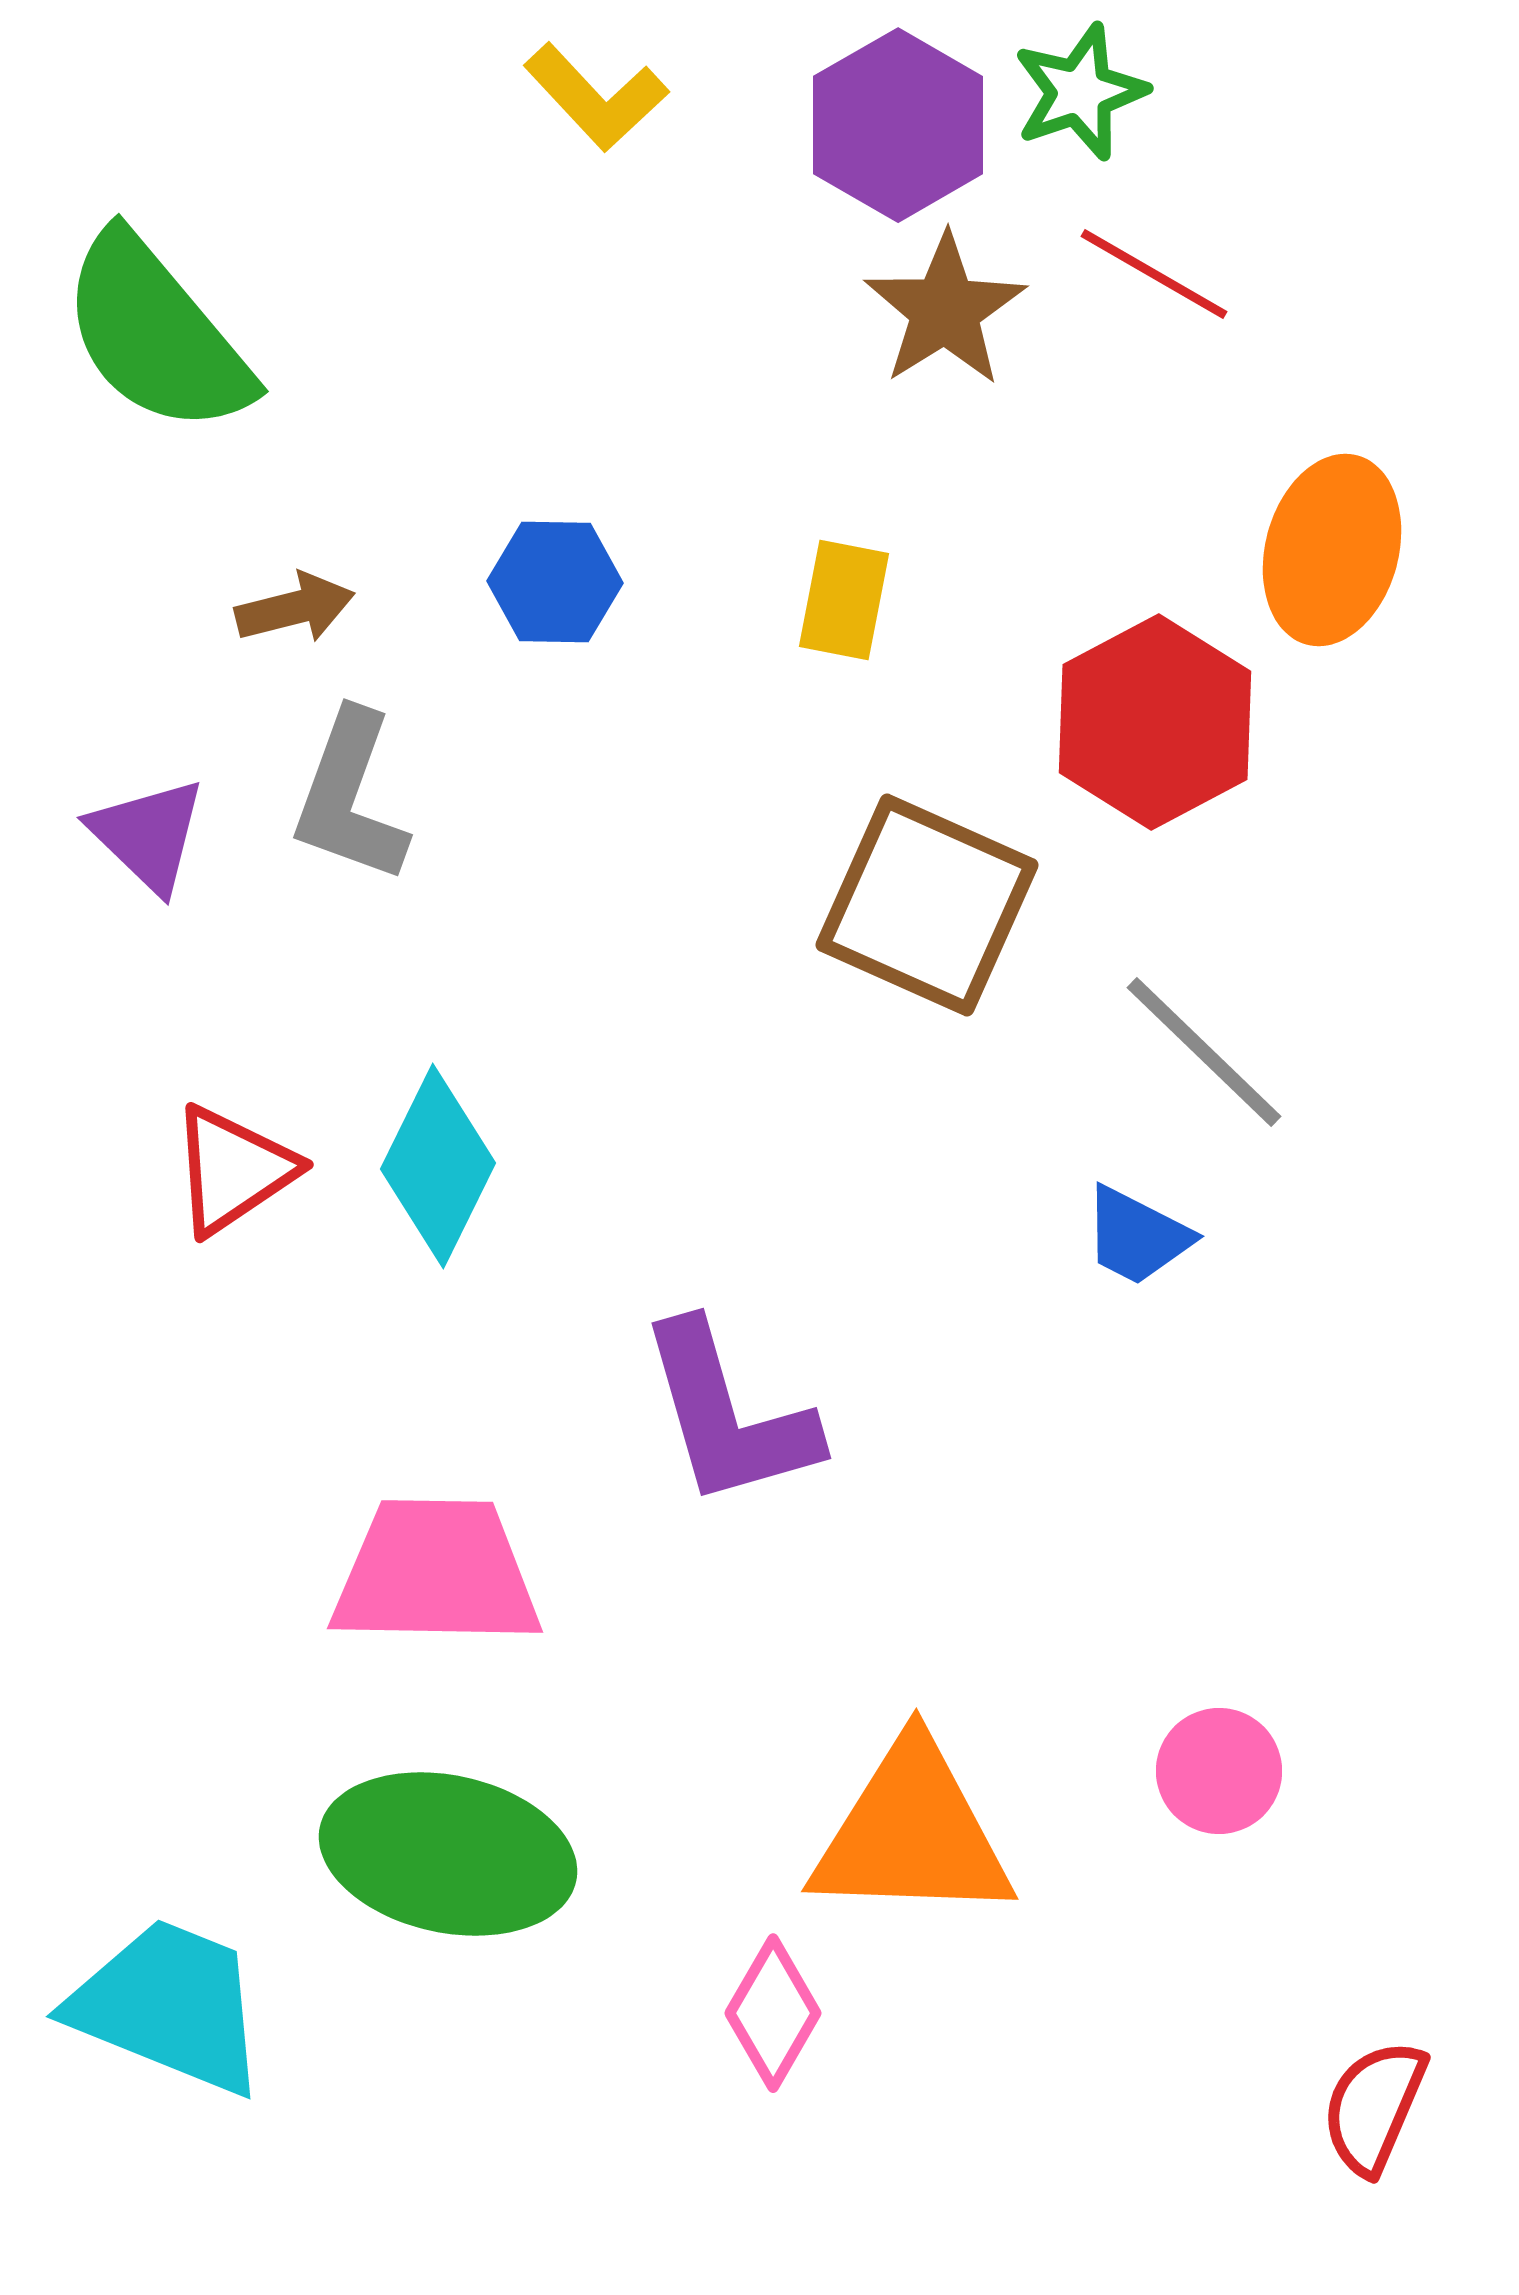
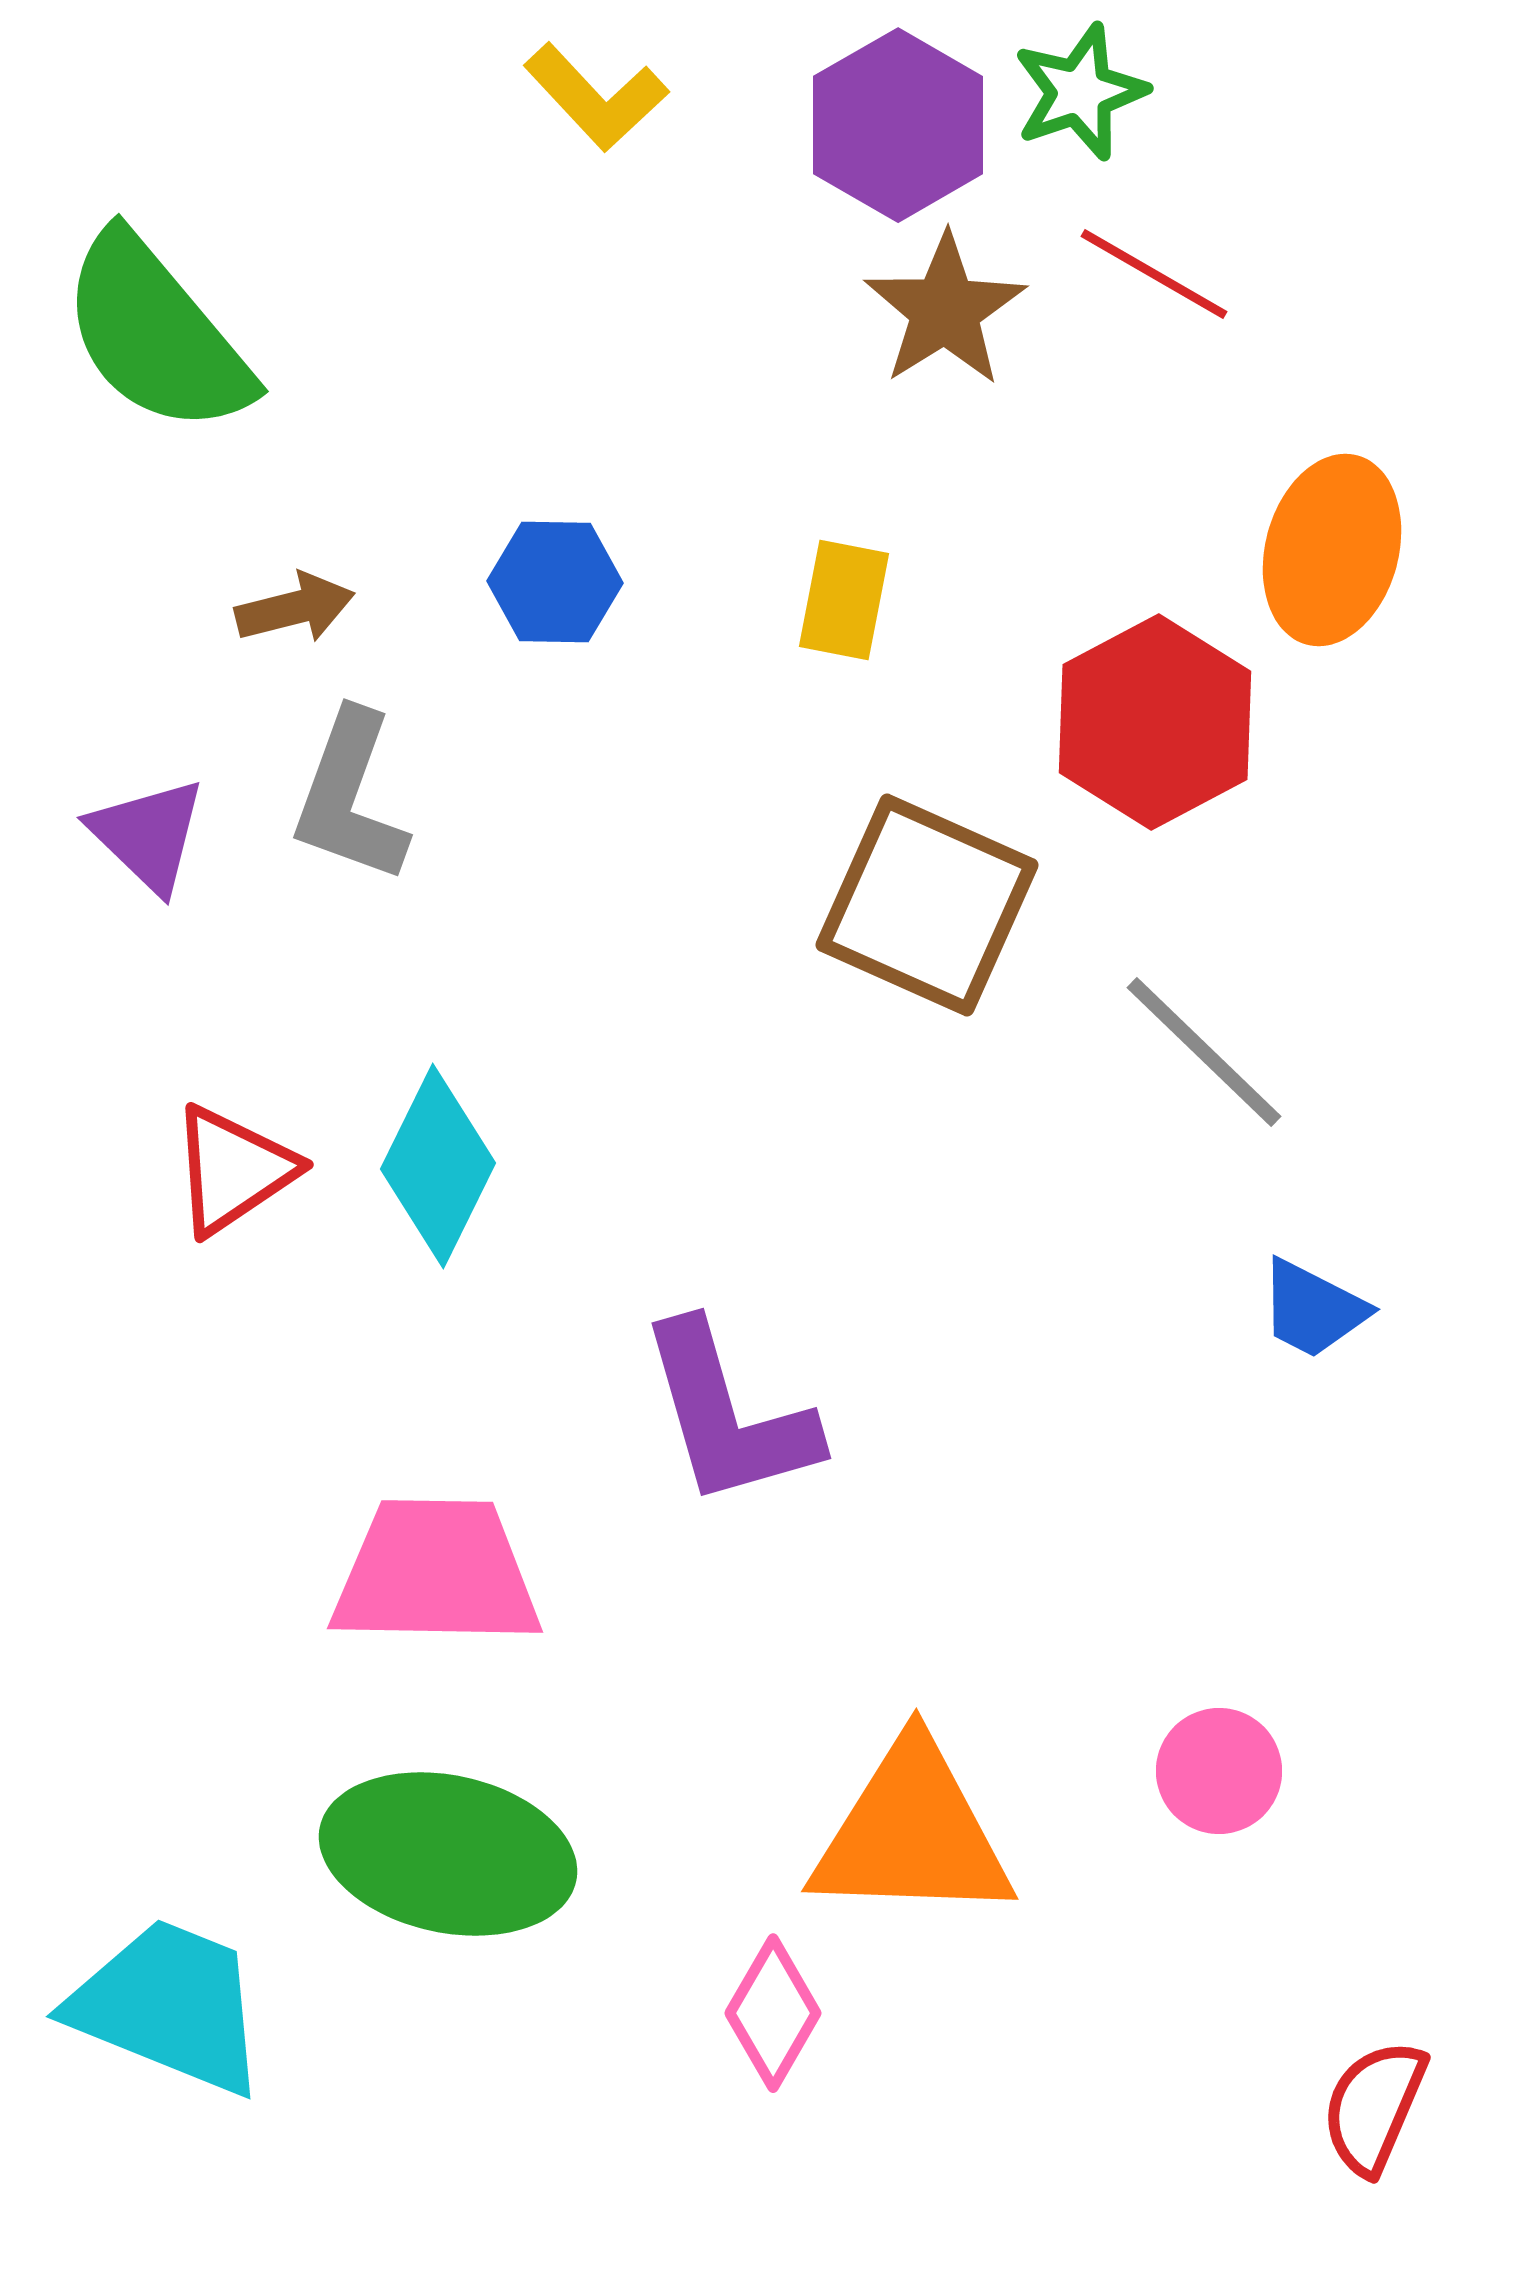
blue trapezoid: moved 176 px right, 73 px down
